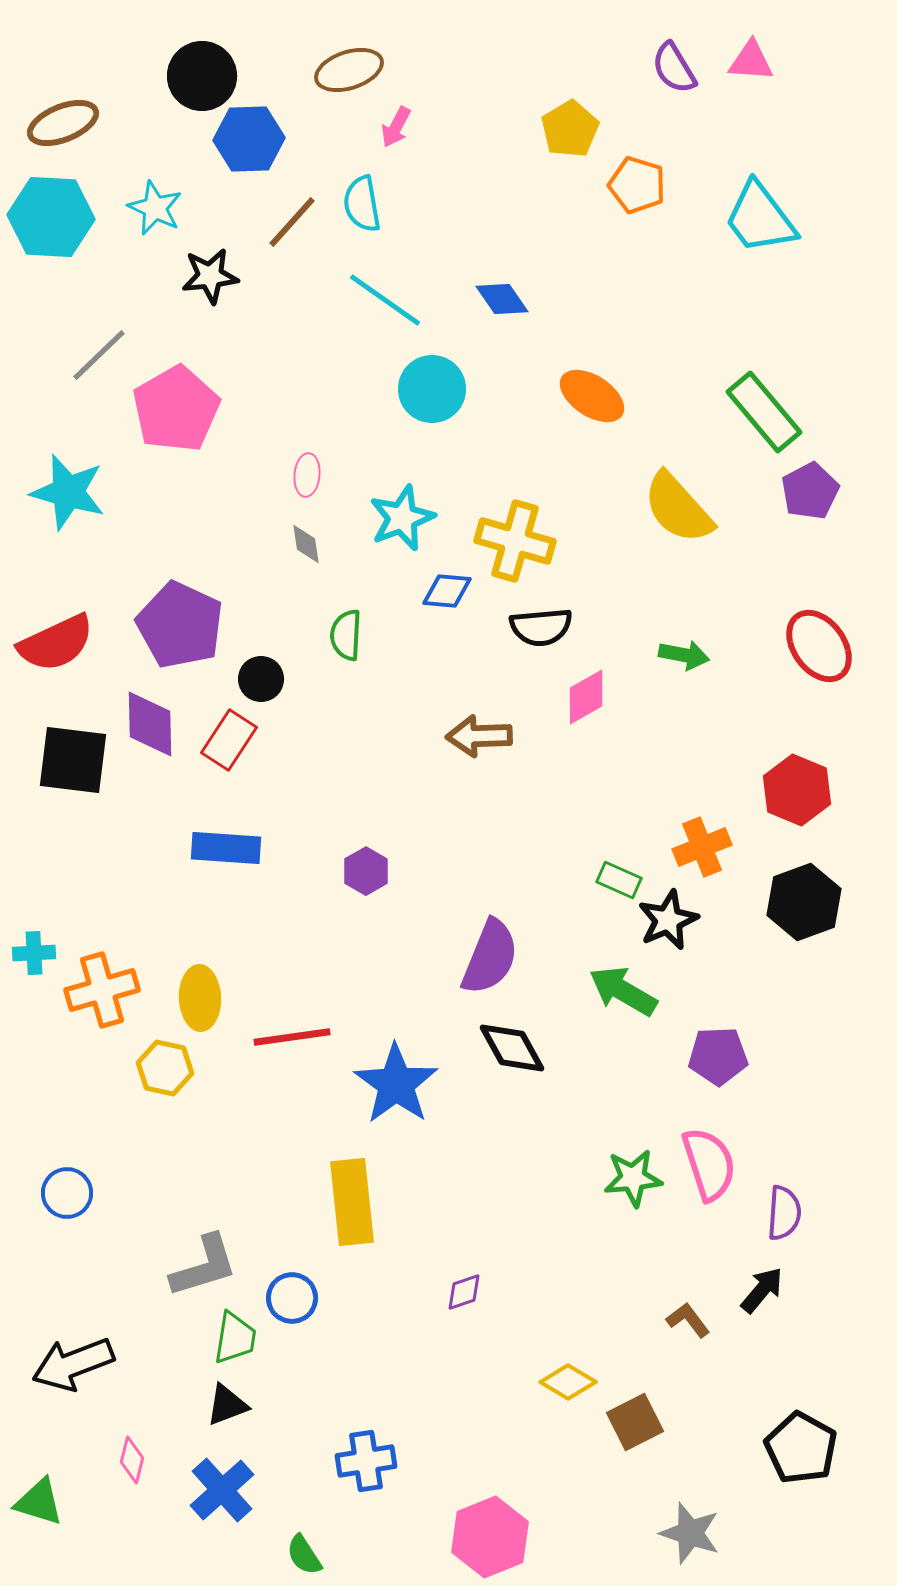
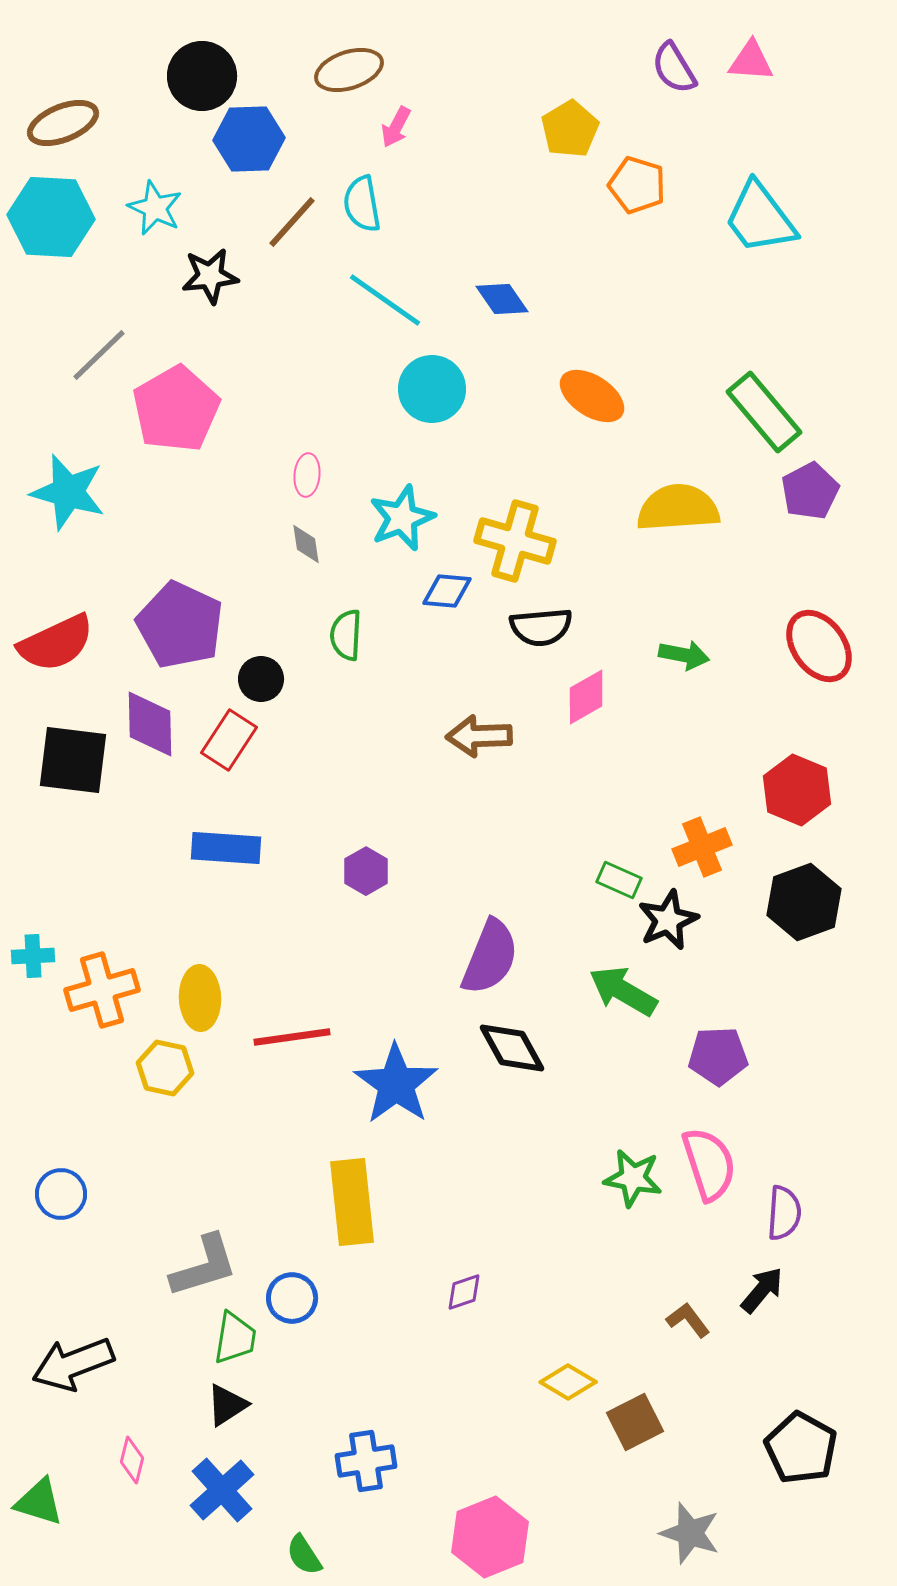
yellow semicircle at (678, 508): rotated 128 degrees clockwise
cyan cross at (34, 953): moved 1 px left, 3 px down
green star at (633, 1178): rotated 16 degrees clockwise
blue circle at (67, 1193): moved 6 px left, 1 px down
black triangle at (227, 1405): rotated 12 degrees counterclockwise
